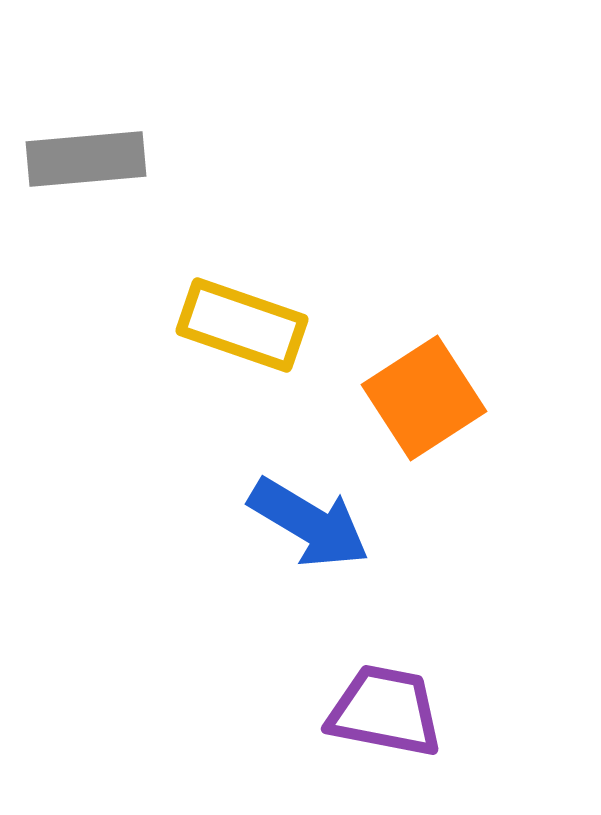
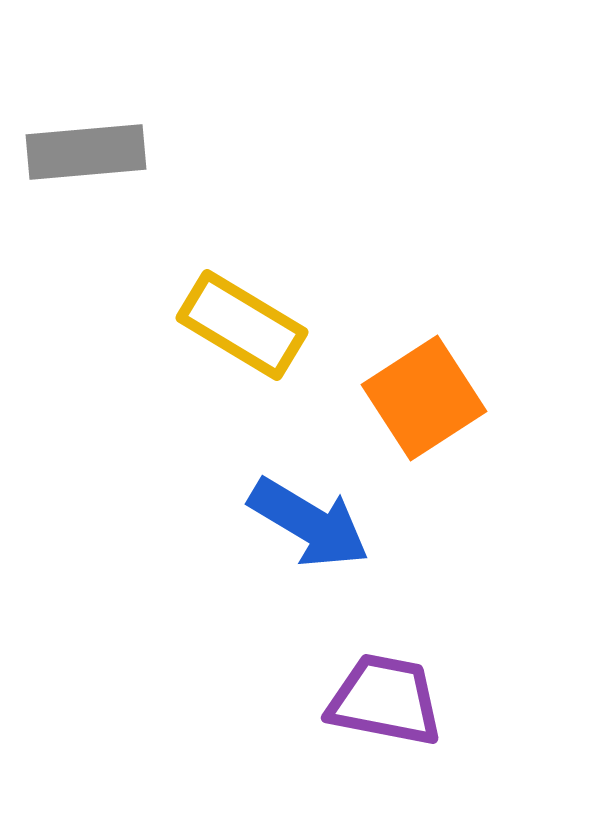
gray rectangle: moved 7 px up
yellow rectangle: rotated 12 degrees clockwise
purple trapezoid: moved 11 px up
